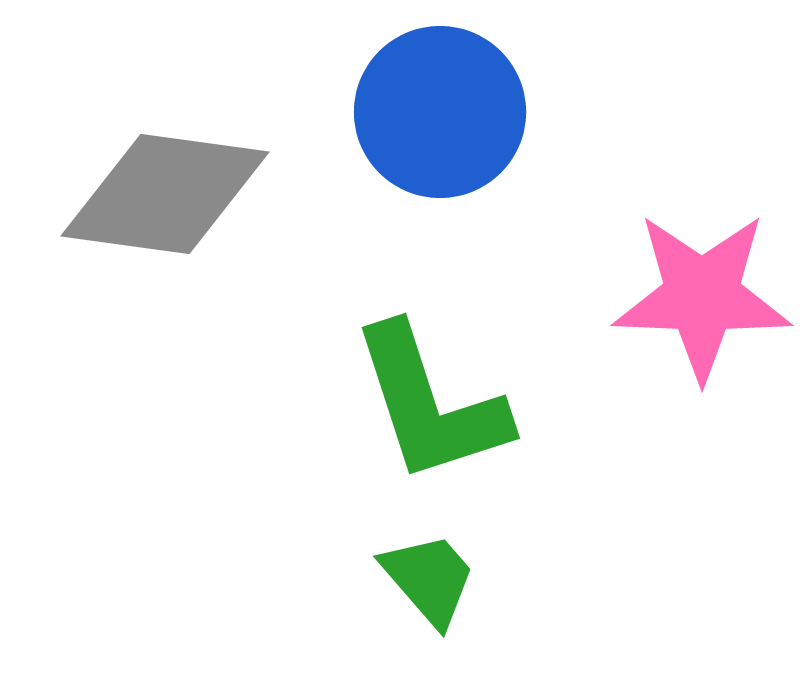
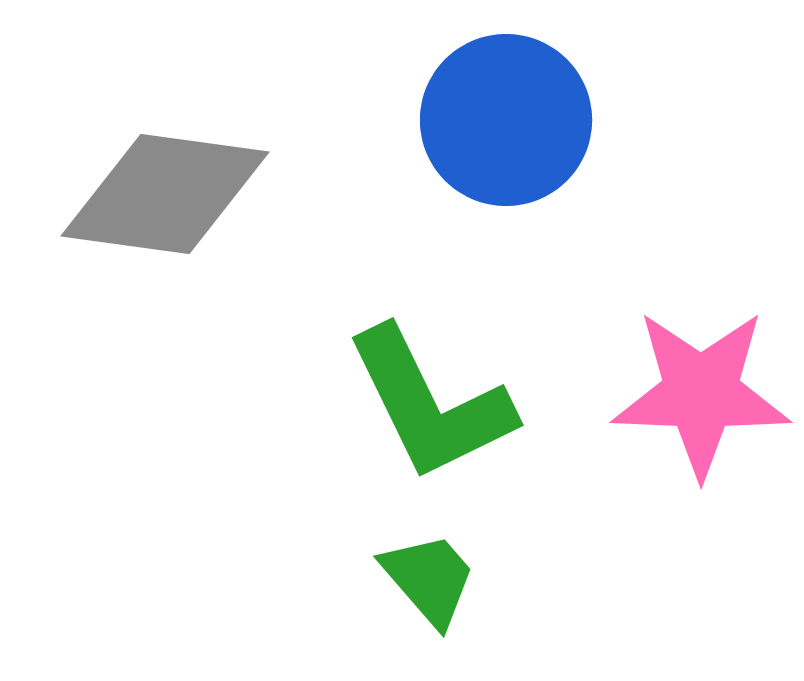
blue circle: moved 66 px right, 8 px down
pink star: moved 1 px left, 97 px down
green L-shape: rotated 8 degrees counterclockwise
